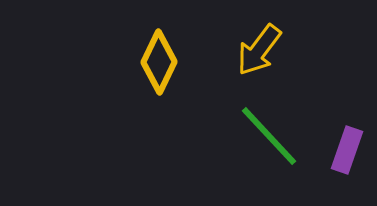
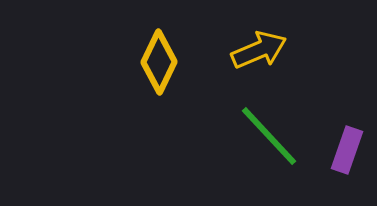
yellow arrow: rotated 150 degrees counterclockwise
